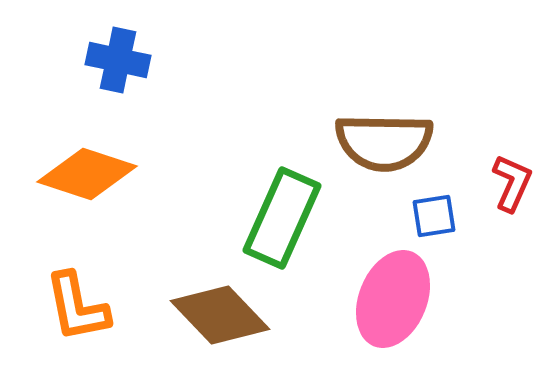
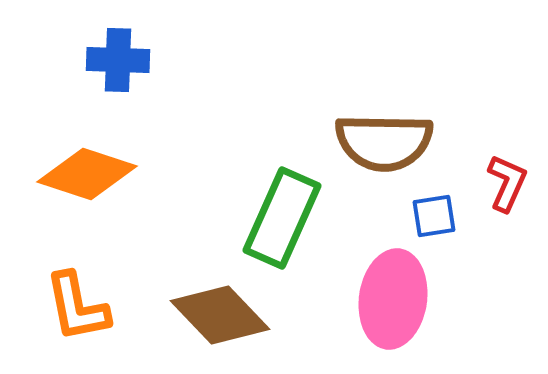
blue cross: rotated 10 degrees counterclockwise
red L-shape: moved 5 px left
pink ellipse: rotated 14 degrees counterclockwise
